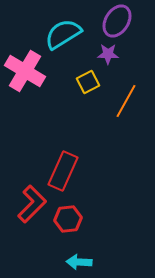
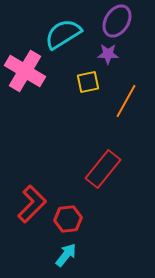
yellow square: rotated 15 degrees clockwise
red rectangle: moved 40 px right, 2 px up; rotated 15 degrees clockwise
cyan arrow: moved 13 px left, 7 px up; rotated 125 degrees clockwise
